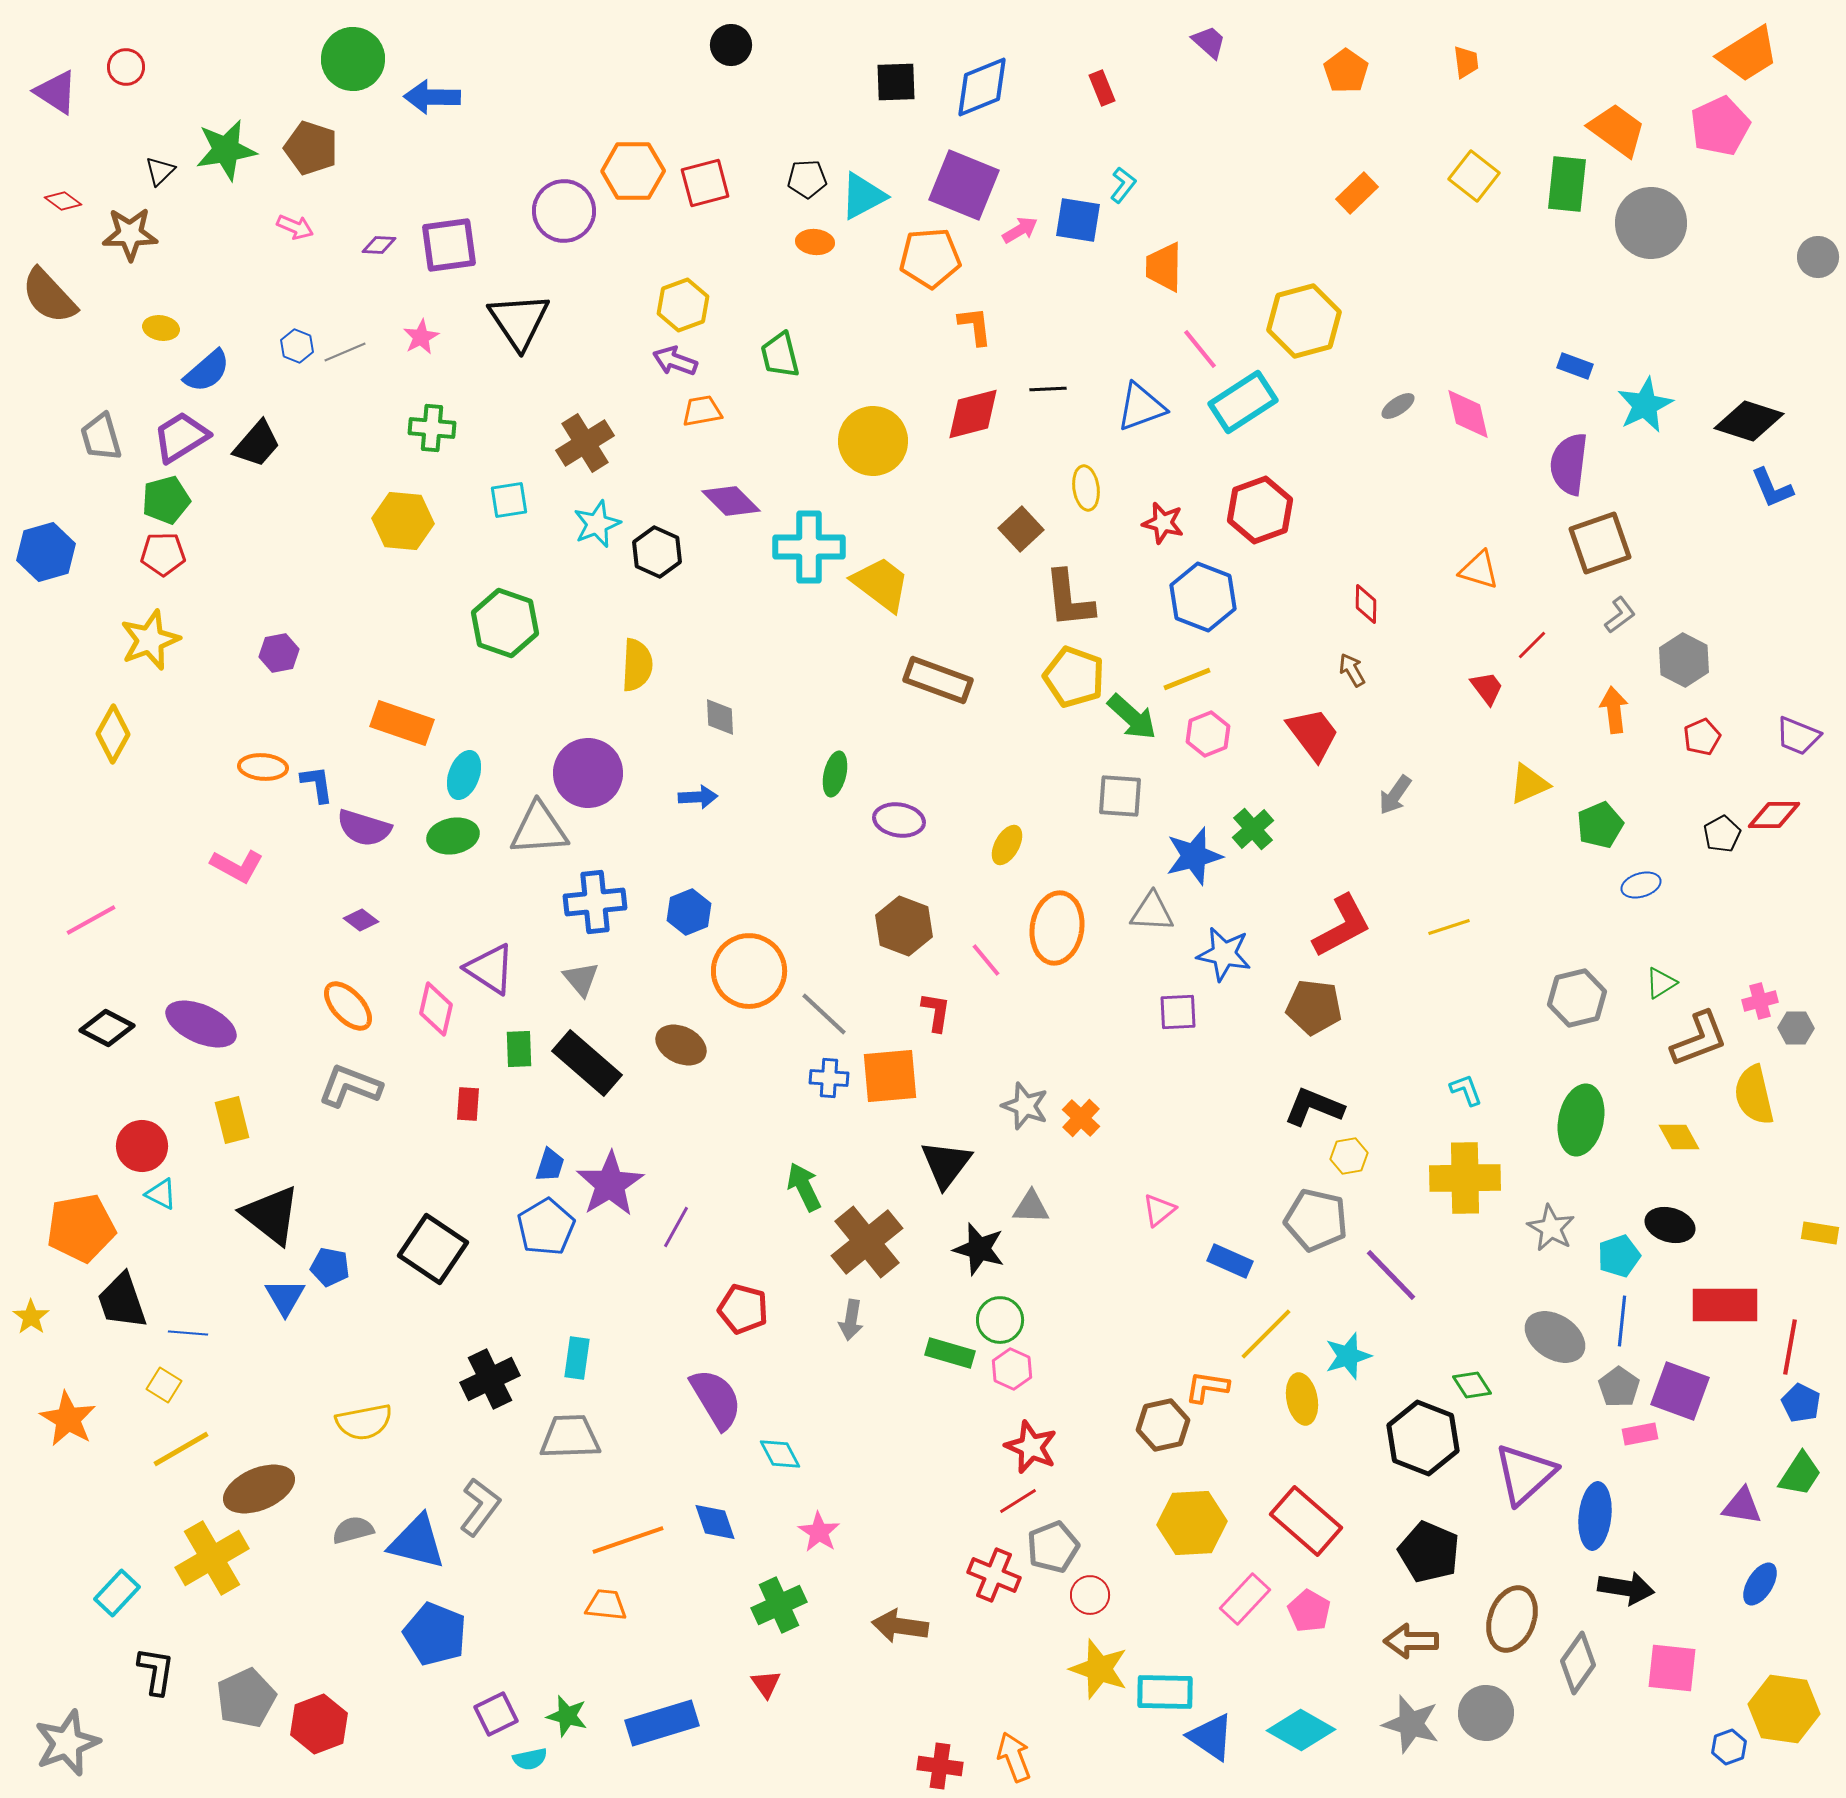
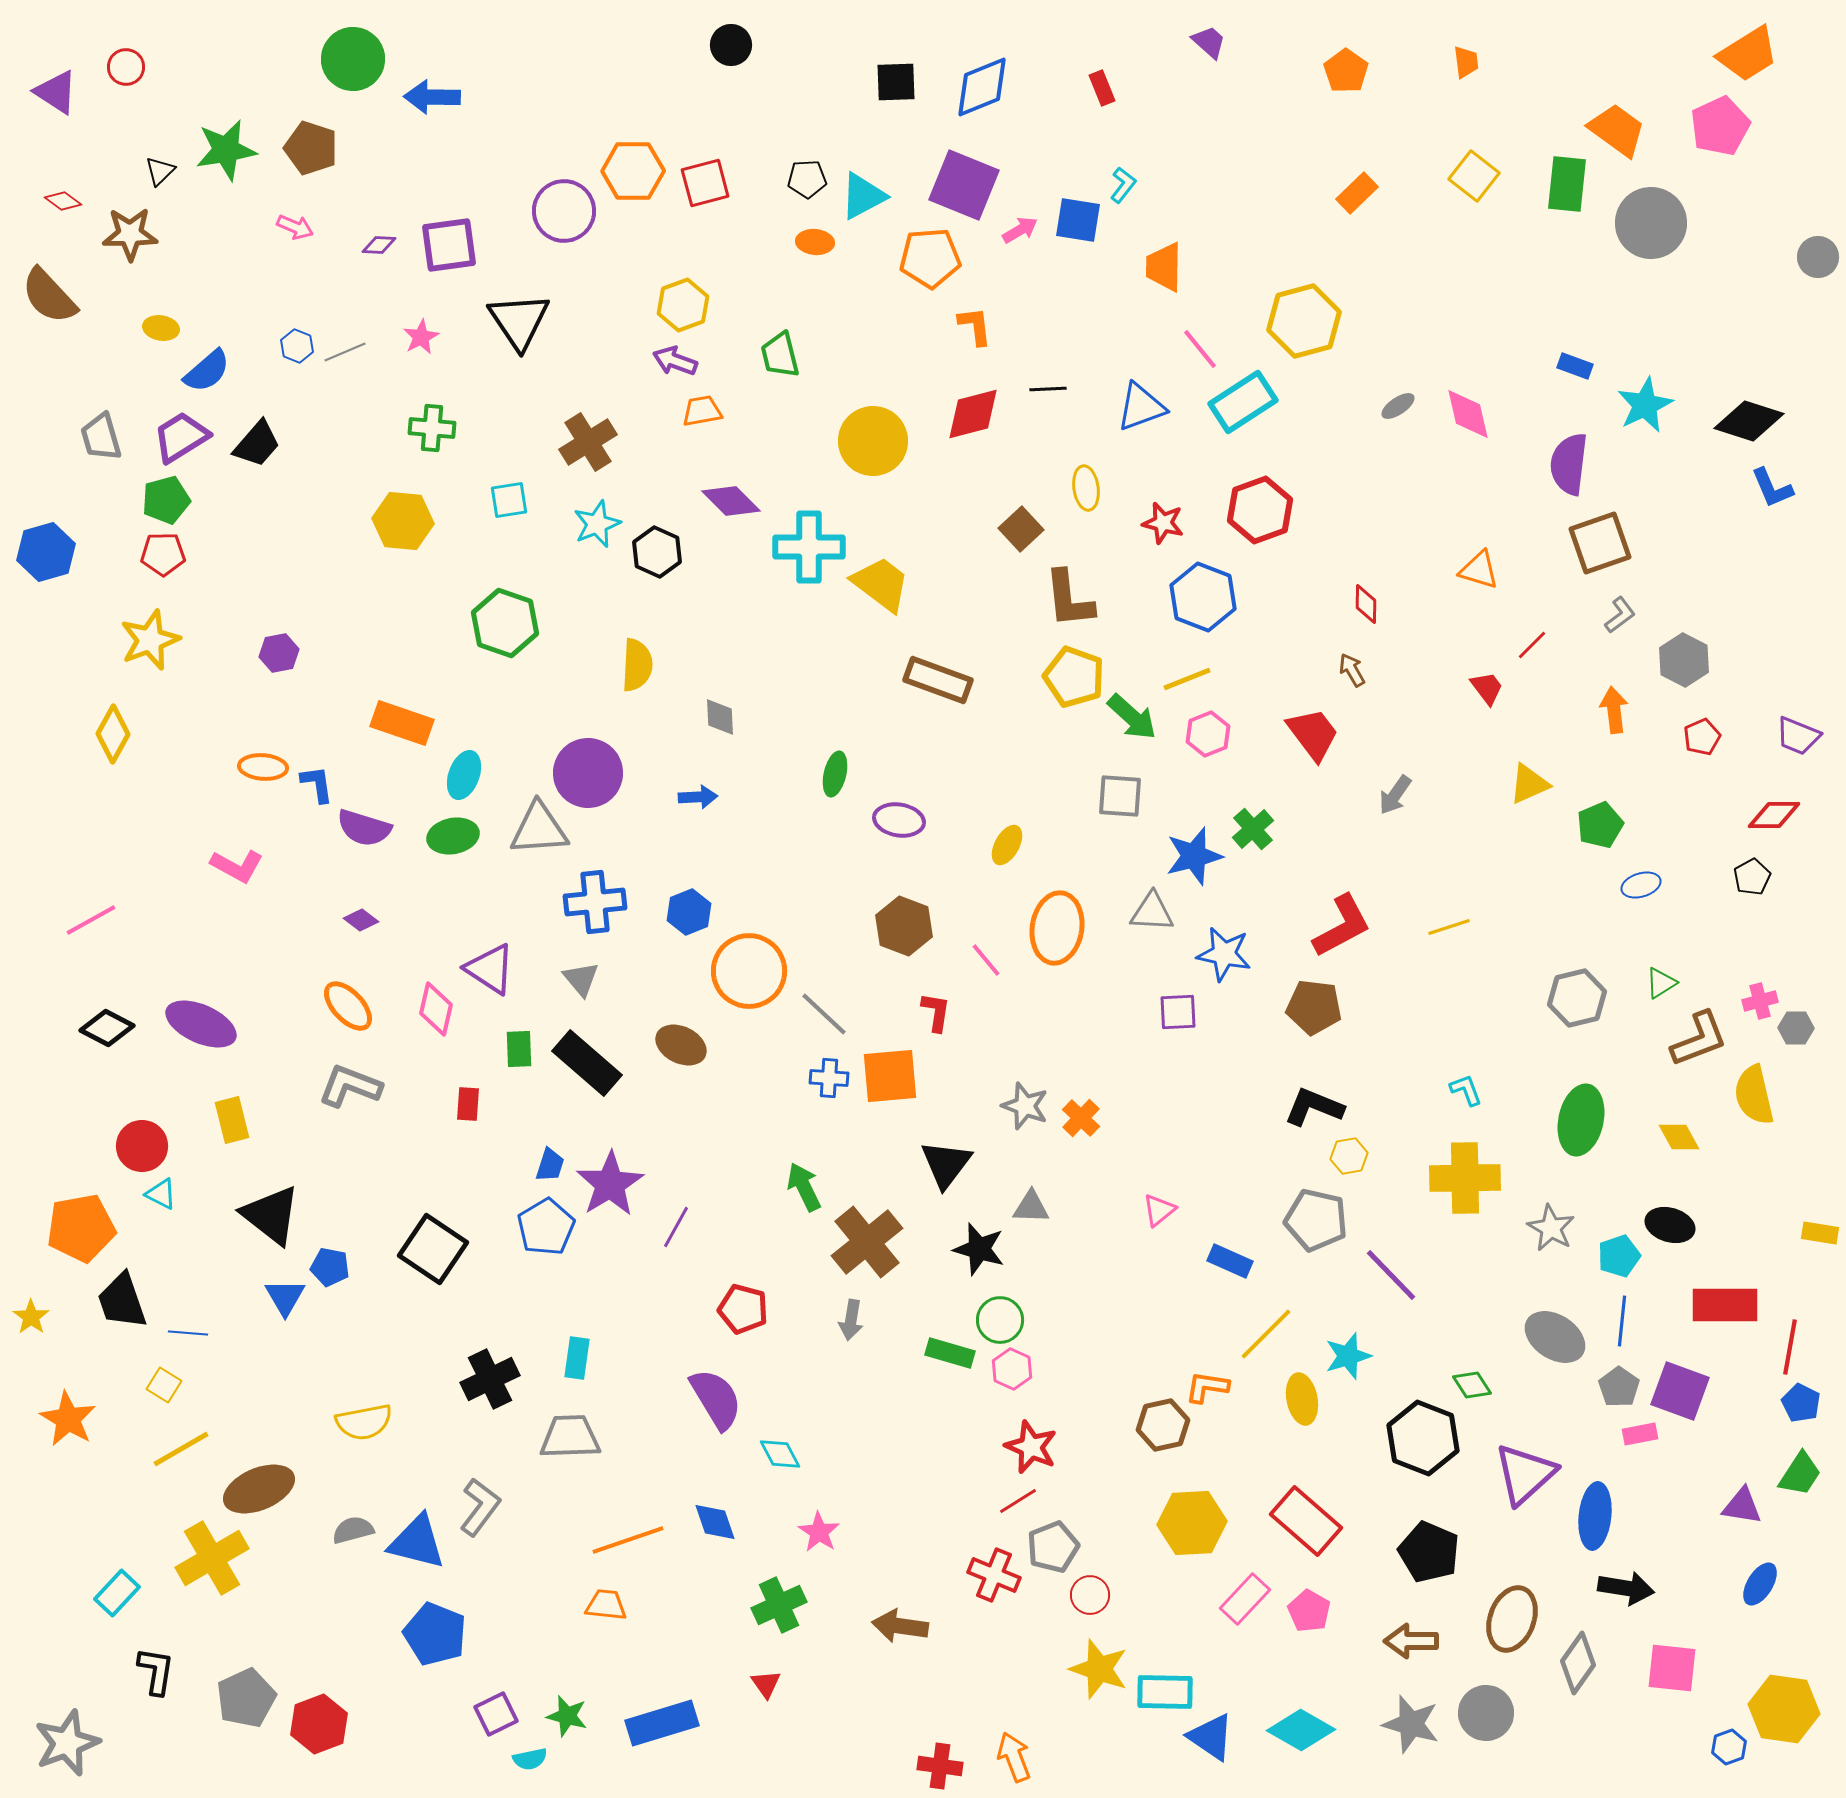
brown cross at (585, 443): moved 3 px right, 1 px up
black pentagon at (1722, 834): moved 30 px right, 43 px down
